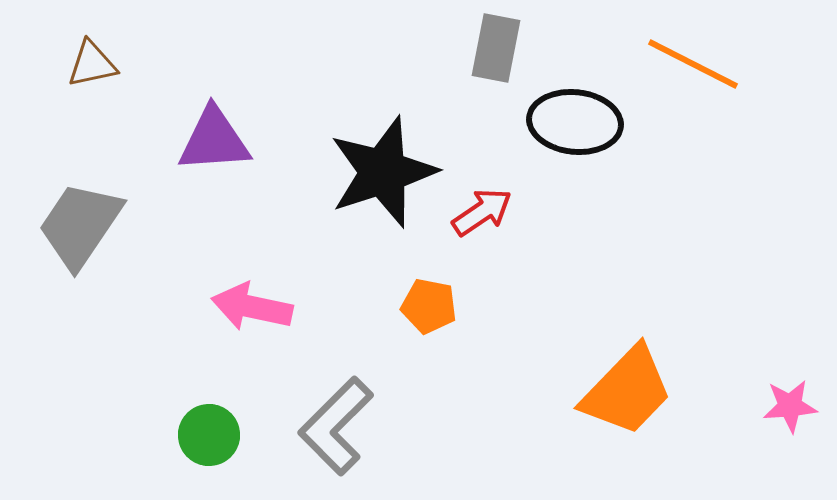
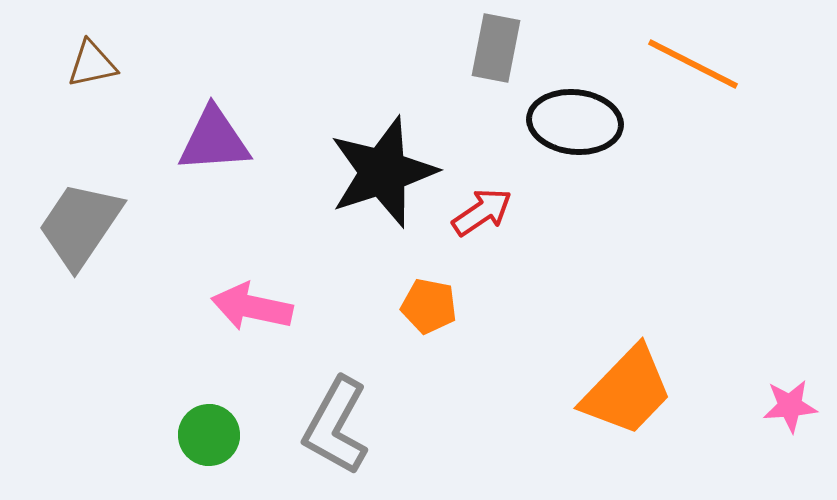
gray L-shape: rotated 16 degrees counterclockwise
